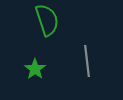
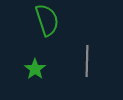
gray line: rotated 8 degrees clockwise
